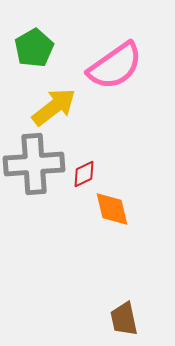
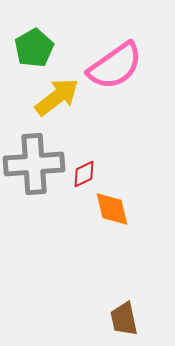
yellow arrow: moved 3 px right, 10 px up
